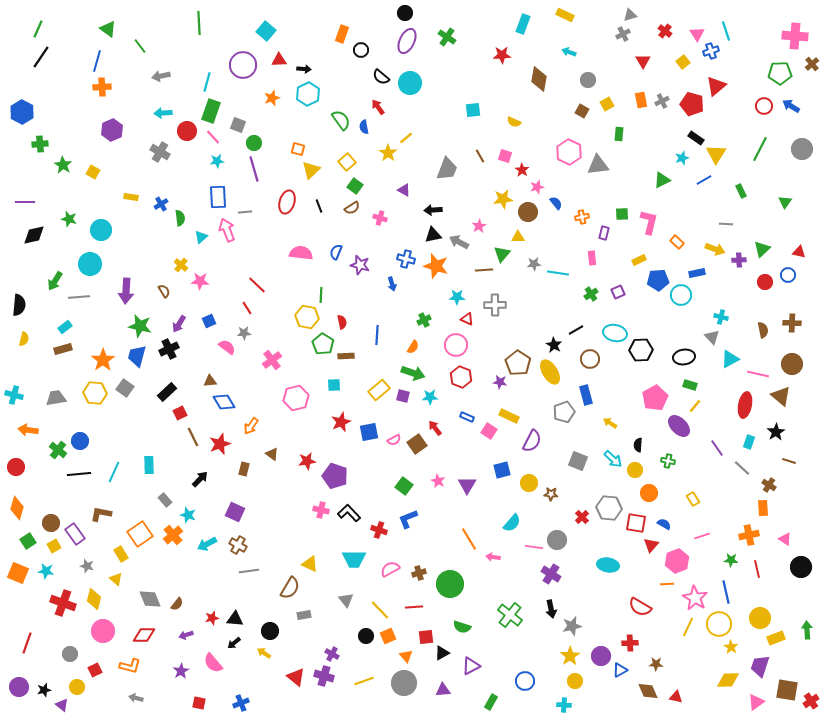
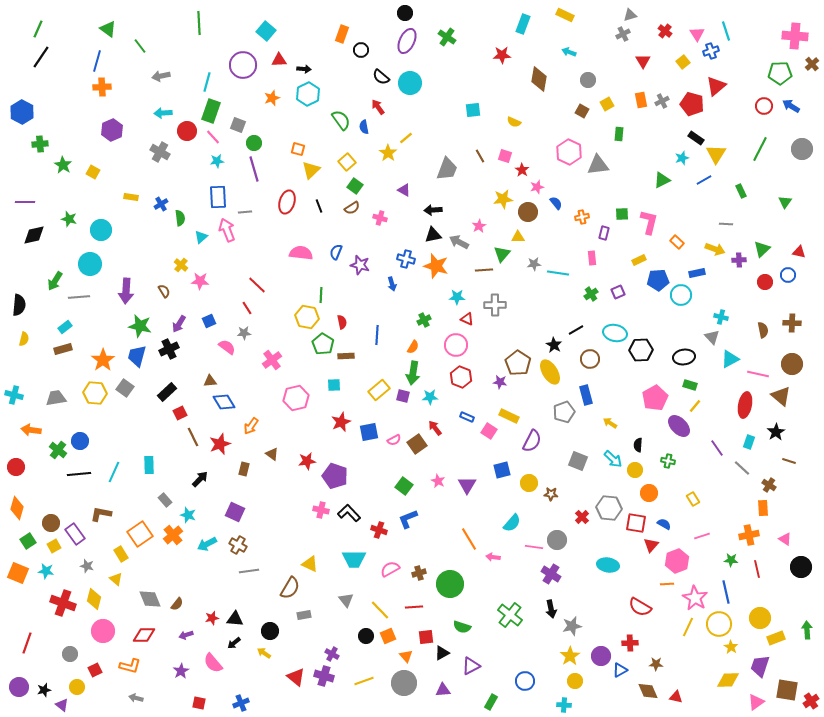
green arrow at (413, 373): rotated 80 degrees clockwise
orange arrow at (28, 430): moved 3 px right
